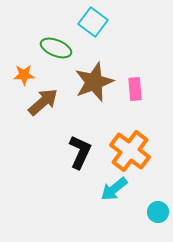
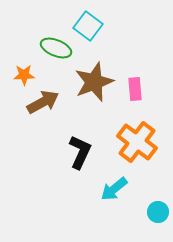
cyan square: moved 5 px left, 4 px down
brown arrow: rotated 12 degrees clockwise
orange cross: moved 7 px right, 9 px up
